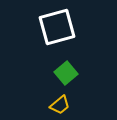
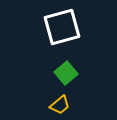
white square: moved 5 px right
